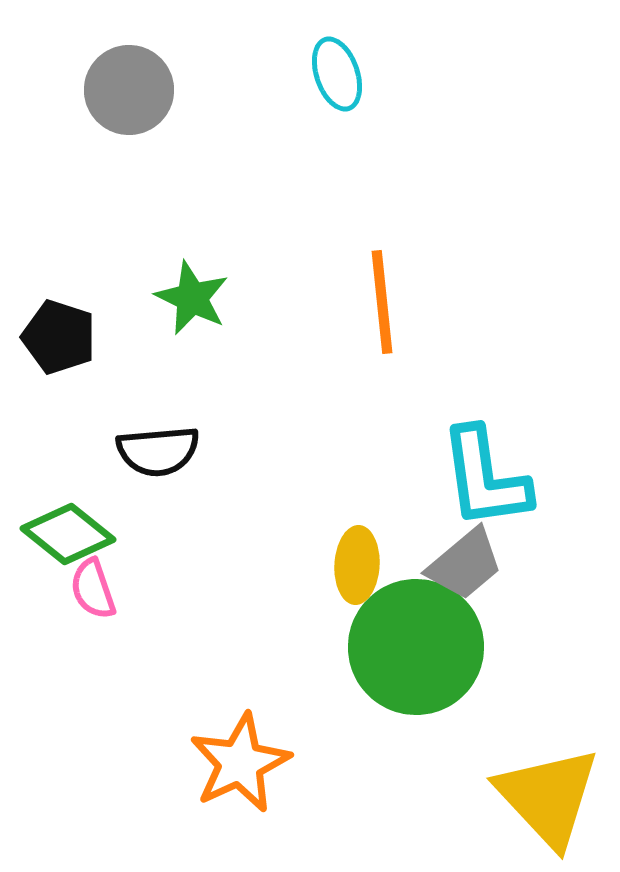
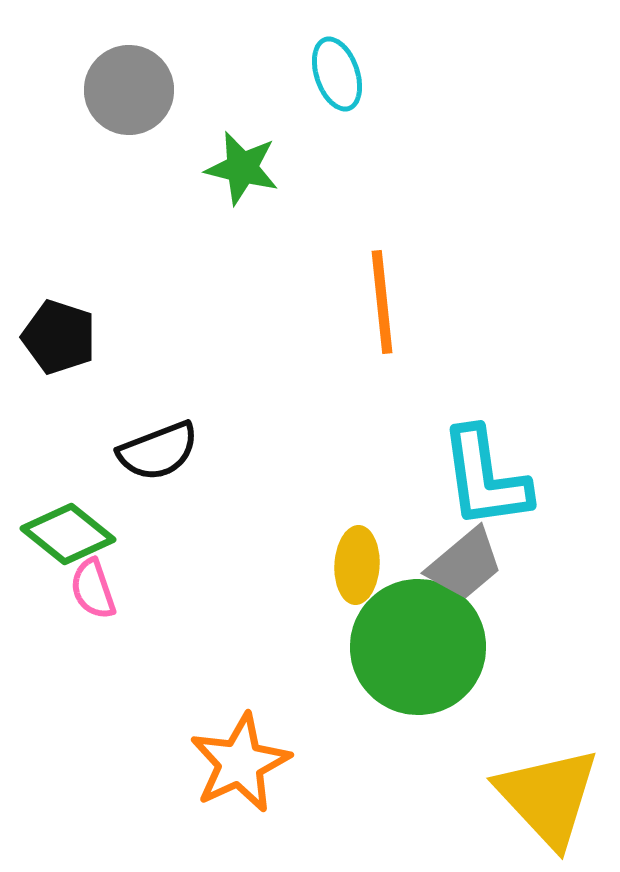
green star: moved 50 px right, 130 px up; rotated 12 degrees counterclockwise
black semicircle: rotated 16 degrees counterclockwise
green circle: moved 2 px right
